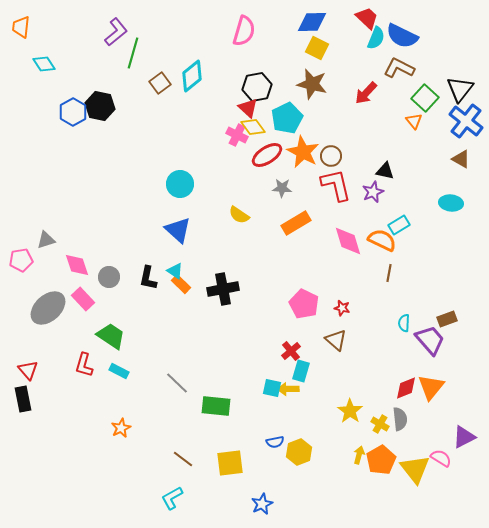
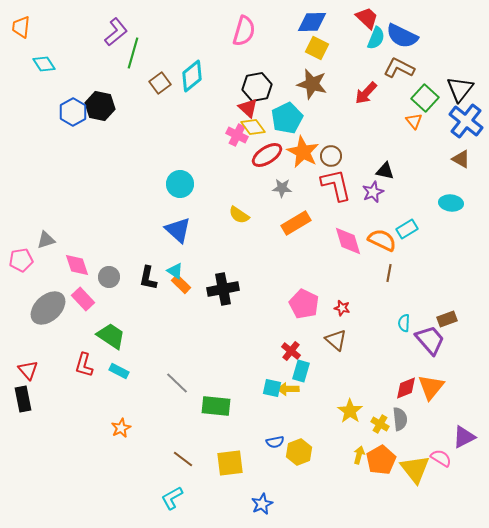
cyan rectangle at (399, 225): moved 8 px right, 4 px down
red cross at (291, 351): rotated 12 degrees counterclockwise
